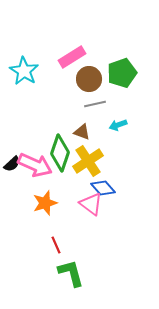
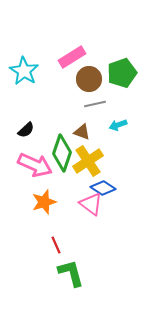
green diamond: moved 2 px right
black semicircle: moved 14 px right, 34 px up
blue diamond: rotated 15 degrees counterclockwise
orange star: moved 1 px left, 1 px up
